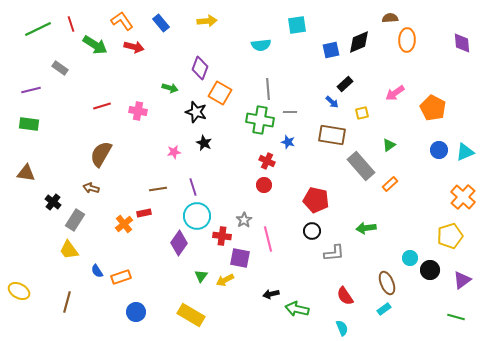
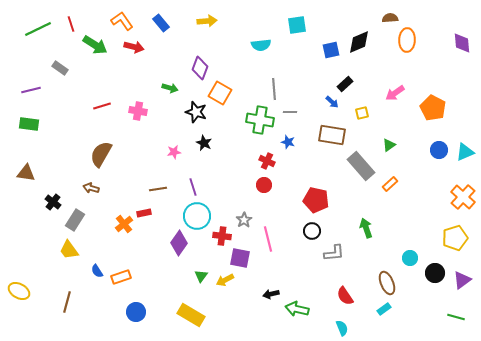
gray line at (268, 89): moved 6 px right
green arrow at (366, 228): rotated 78 degrees clockwise
yellow pentagon at (450, 236): moved 5 px right, 2 px down
black circle at (430, 270): moved 5 px right, 3 px down
